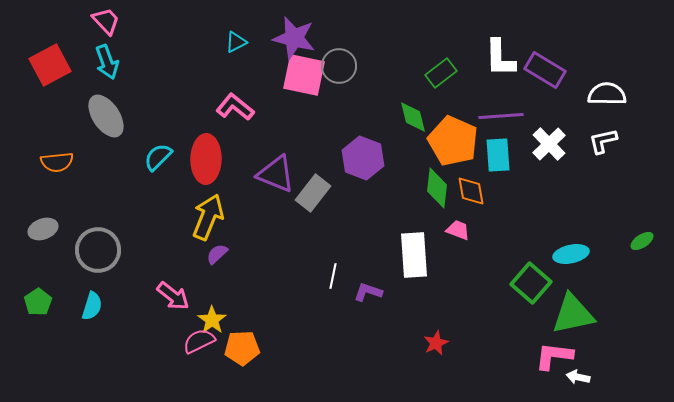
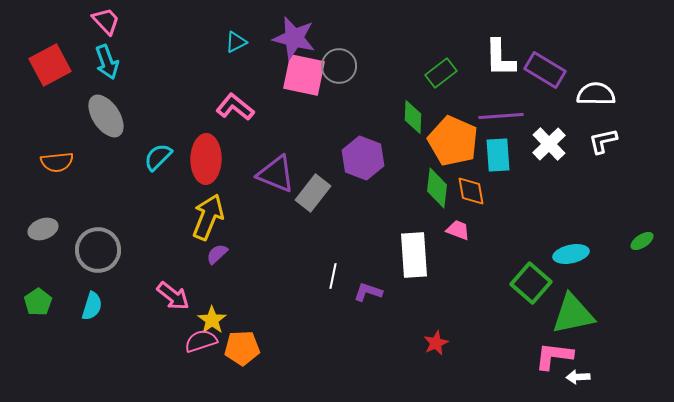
white semicircle at (607, 94): moved 11 px left
green diamond at (413, 117): rotated 16 degrees clockwise
pink semicircle at (199, 341): moved 2 px right; rotated 8 degrees clockwise
white arrow at (578, 377): rotated 15 degrees counterclockwise
